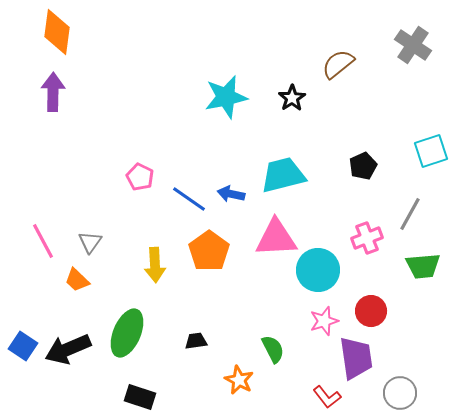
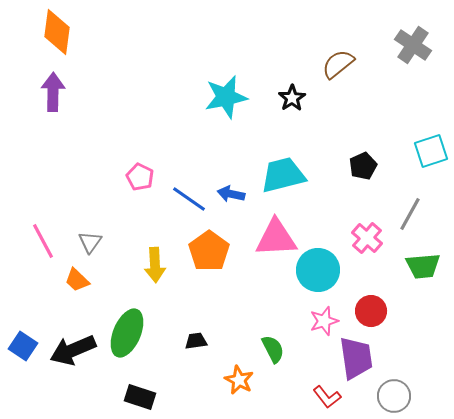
pink cross: rotated 28 degrees counterclockwise
black arrow: moved 5 px right, 1 px down
gray circle: moved 6 px left, 3 px down
